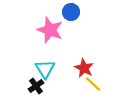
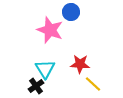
red star: moved 4 px left, 4 px up; rotated 24 degrees counterclockwise
